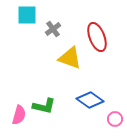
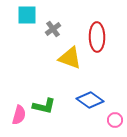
red ellipse: rotated 20 degrees clockwise
pink circle: moved 1 px down
